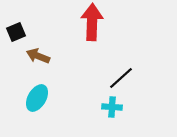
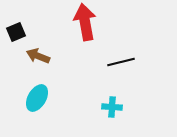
red arrow: moved 7 px left; rotated 12 degrees counterclockwise
black line: moved 16 px up; rotated 28 degrees clockwise
